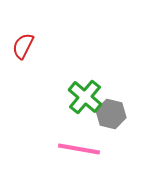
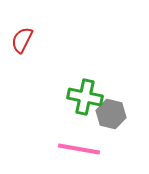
red semicircle: moved 1 px left, 6 px up
green cross: rotated 28 degrees counterclockwise
